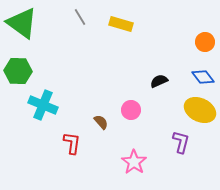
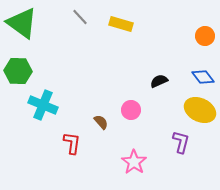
gray line: rotated 12 degrees counterclockwise
orange circle: moved 6 px up
